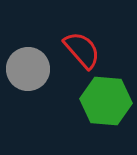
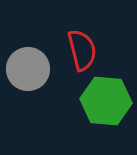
red semicircle: rotated 27 degrees clockwise
